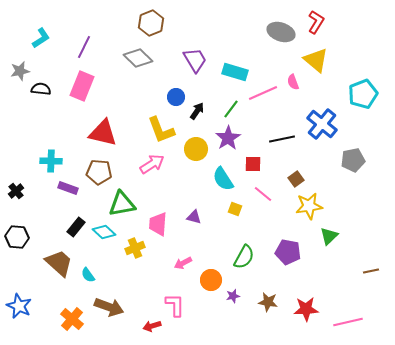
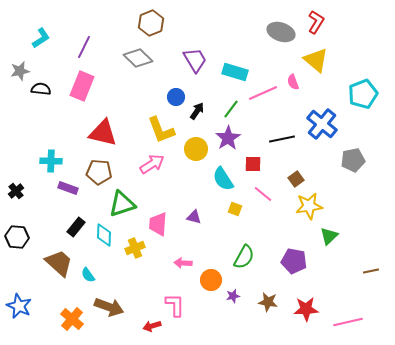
green triangle at (122, 204): rotated 8 degrees counterclockwise
cyan diamond at (104, 232): moved 3 px down; rotated 50 degrees clockwise
purple pentagon at (288, 252): moved 6 px right, 9 px down
pink arrow at (183, 263): rotated 30 degrees clockwise
